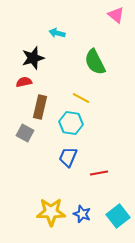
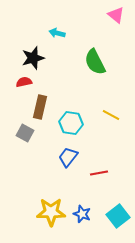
yellow line: moved 30 px right, 17 px down
blue trapezoid: rotated 15 degrees clockwise
